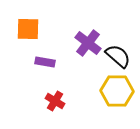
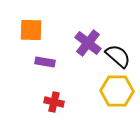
orange square: moved 3 px right, 1 px down
red cross: moved 1 px left, 1 px down; rotated 18 degrees counterclockwise
